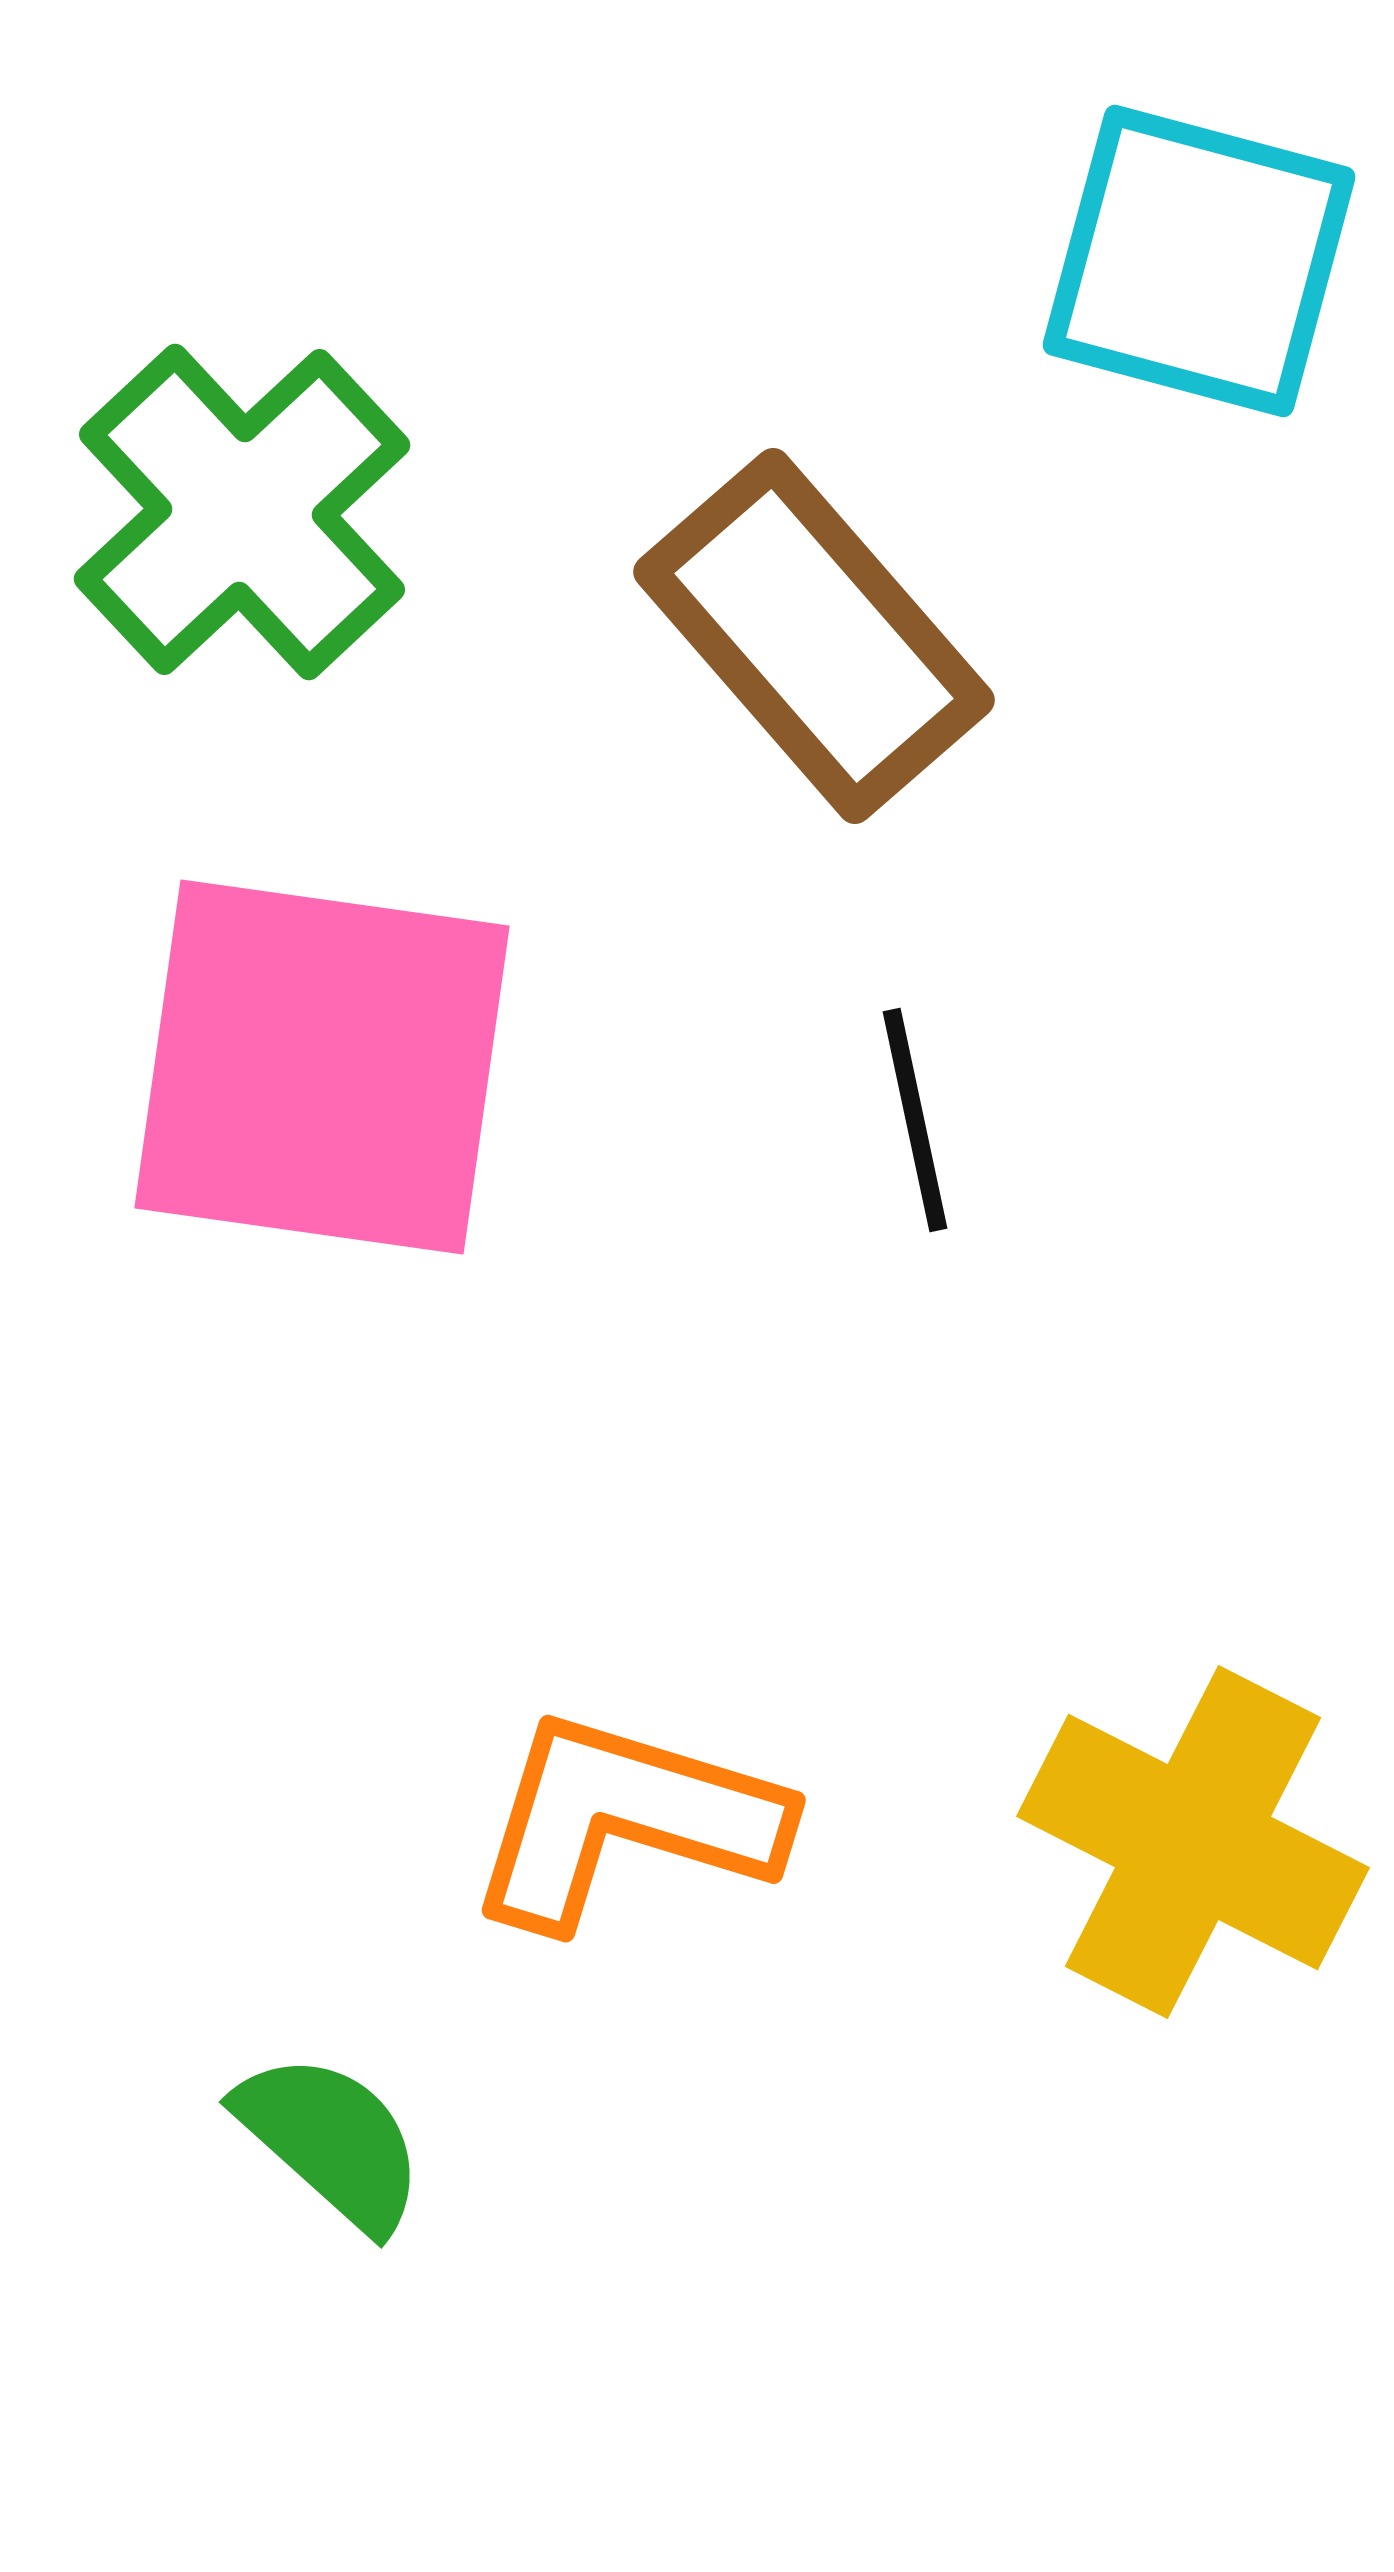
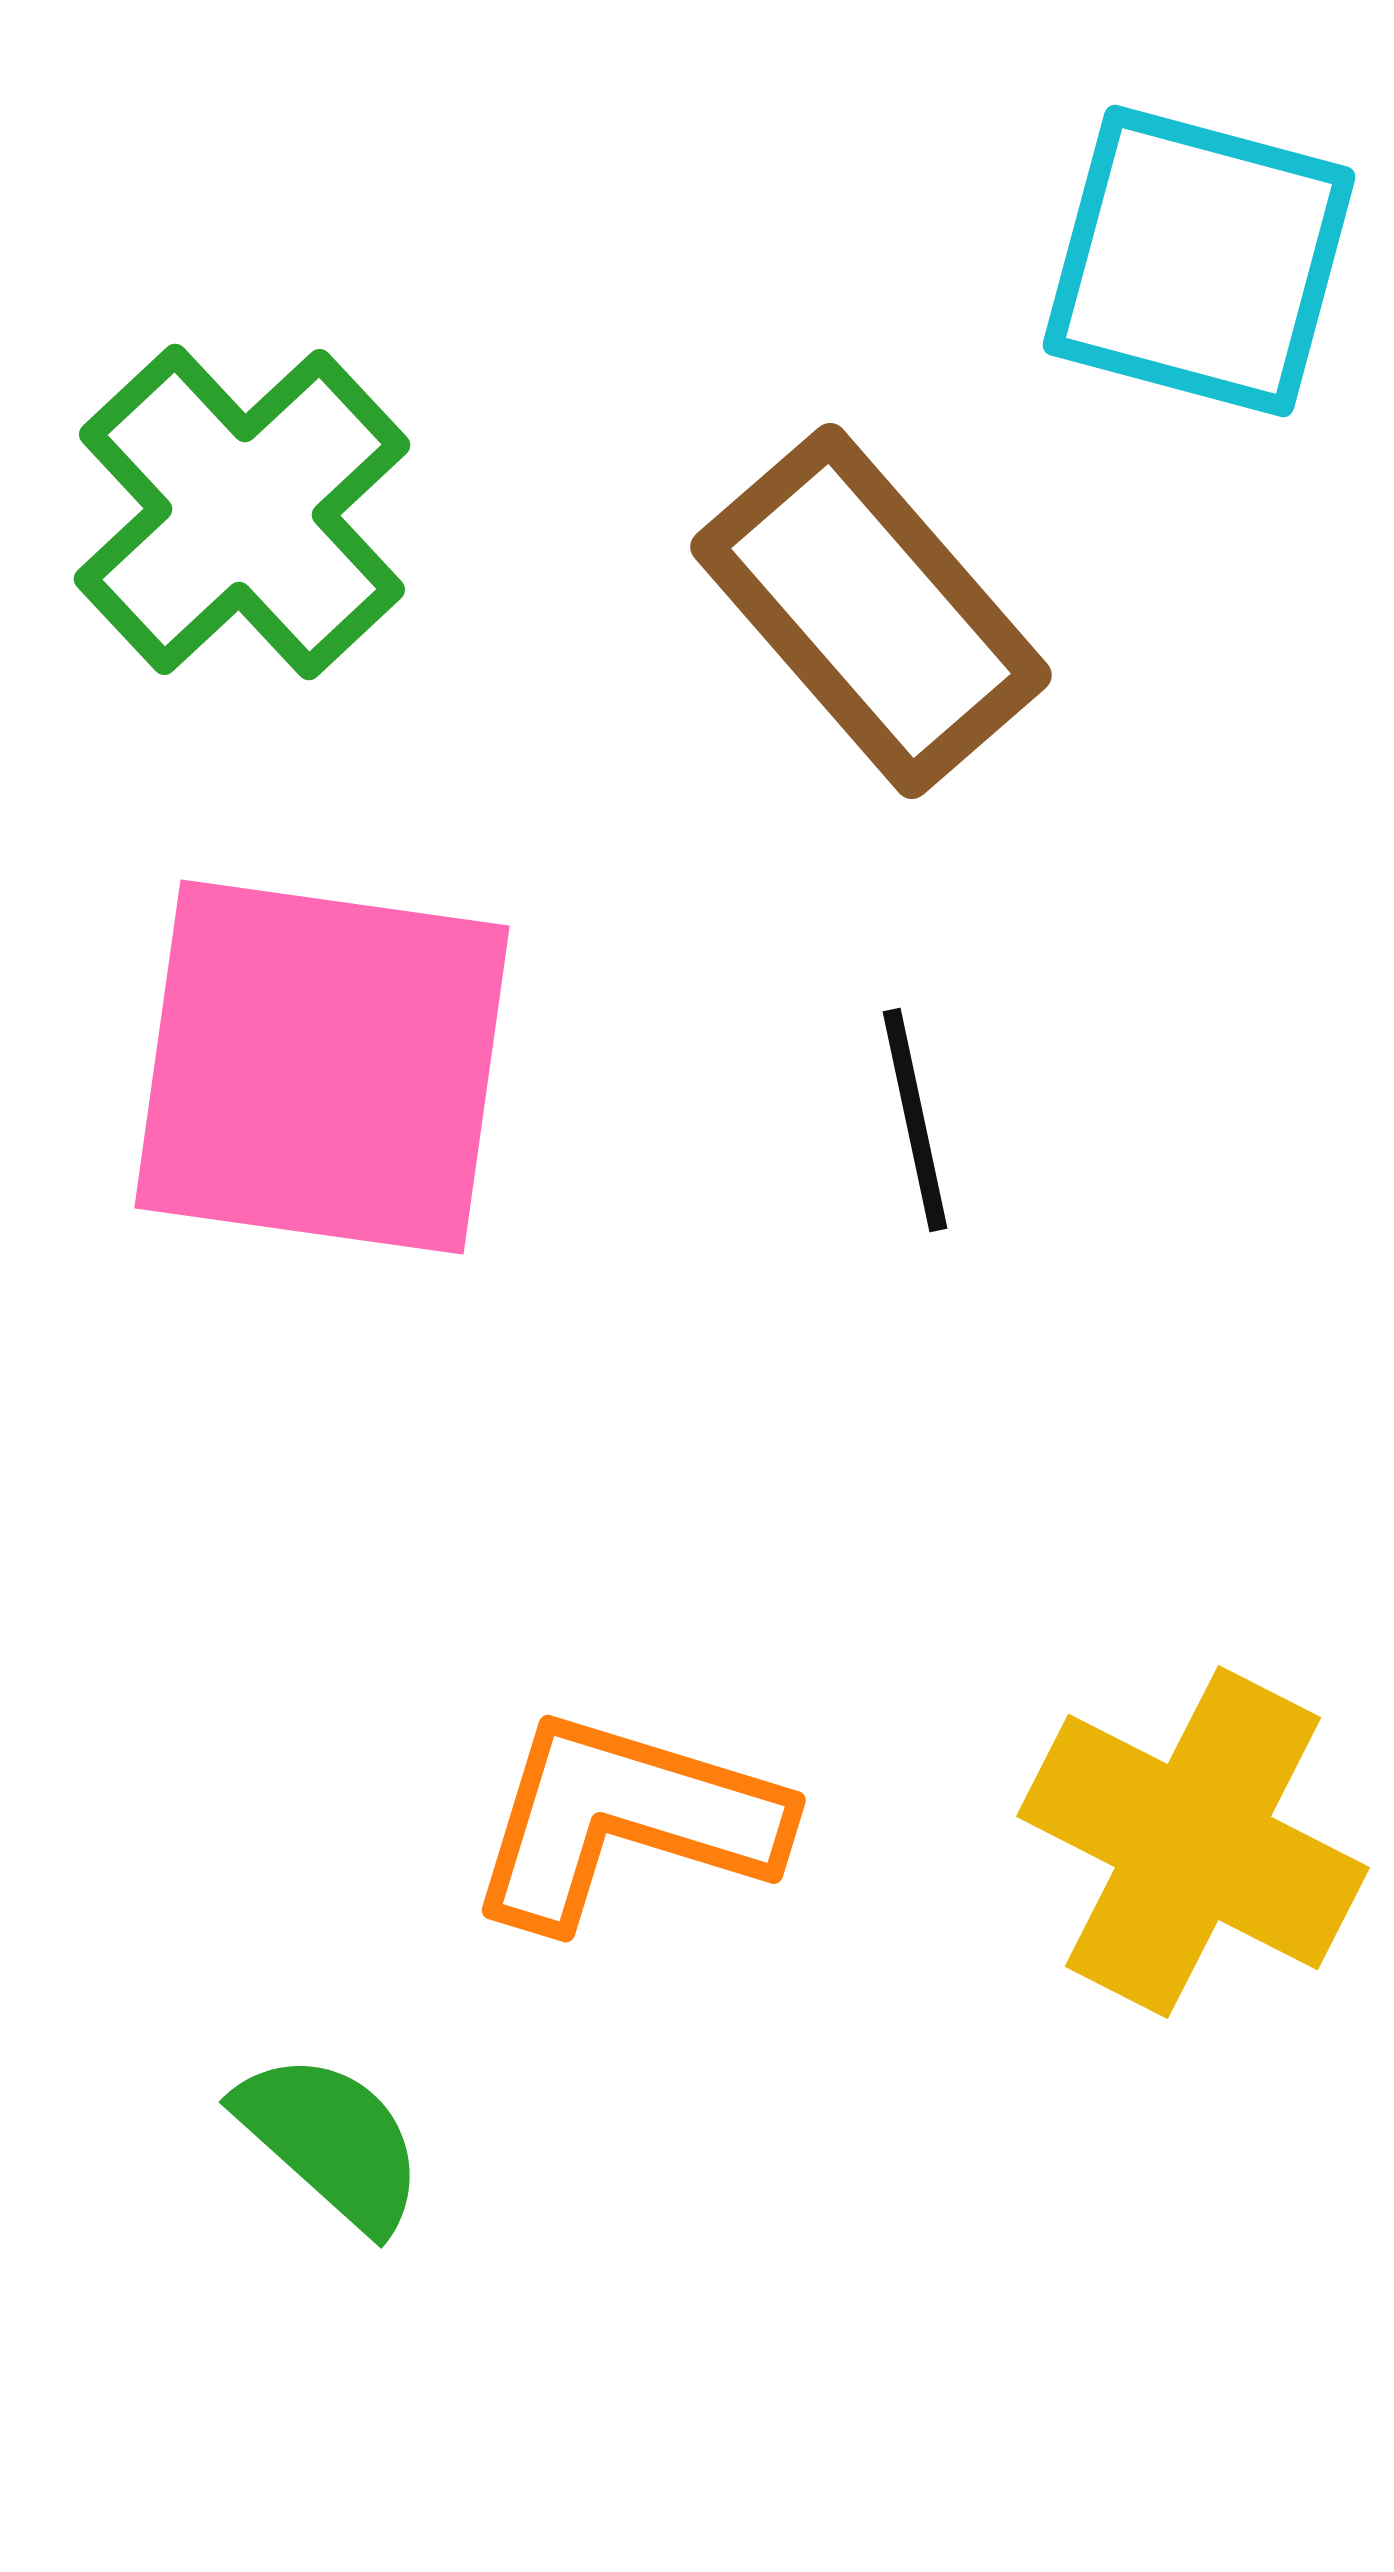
brown rectangle: moved 57 px right, 25 px up
